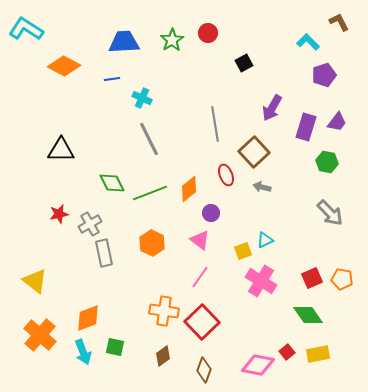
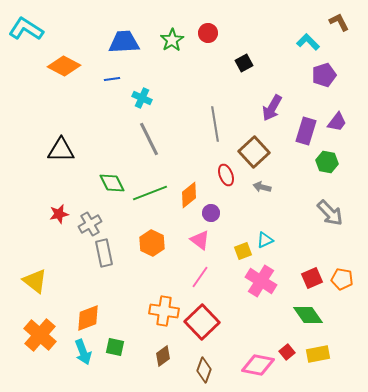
purple rectangle at (306, 127): moved 4 px down
orange diamond at (189, 189): moved 6 px down
